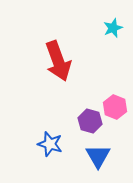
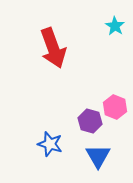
cyan star: moved 2 px right, 2 px up; rotated 18 degrees counterclockwise
red arrow: moved 5 px left, 13 px up
